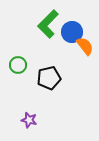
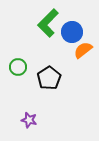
green L-shape: moved 1 px up
orange semicircle: moved 2 px left, 4 px down; rotated 90 degrees counterclockwise
green circle: moved 2 px down
black pentagon: rotated 20 degrees counterclockwise
